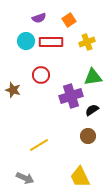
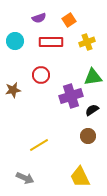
cyan circle: moved 11 px left
brown star: rotated 28 degrees counterclockwise
